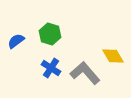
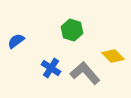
green hexagon: moved 22 px right, 4 px up
yellow diamond: rotated 15 degrees counterclockwise
